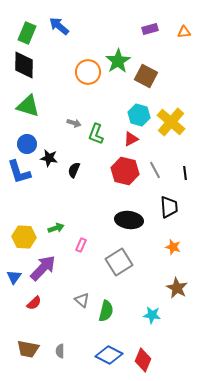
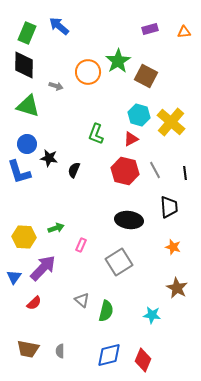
gray arrow: moved 18 px left, 37 px up
blue diamond: rotated 40 degrees counterclockwise
